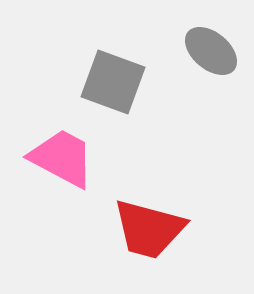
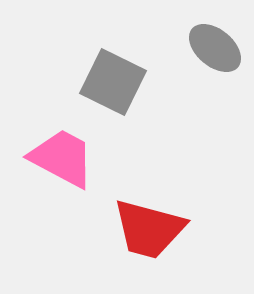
gray ellipse: moved 4 px right, 3 px up
gray square: rotated 6 degrees clockwise
